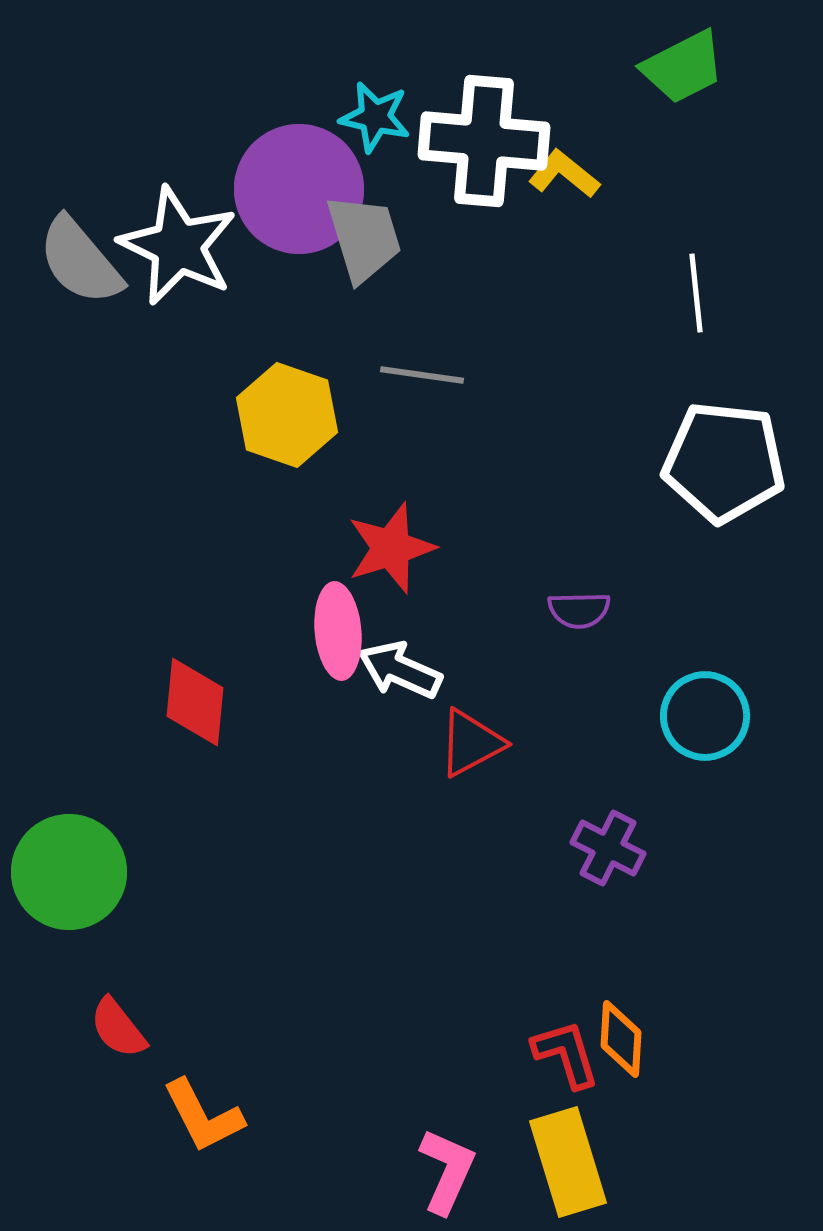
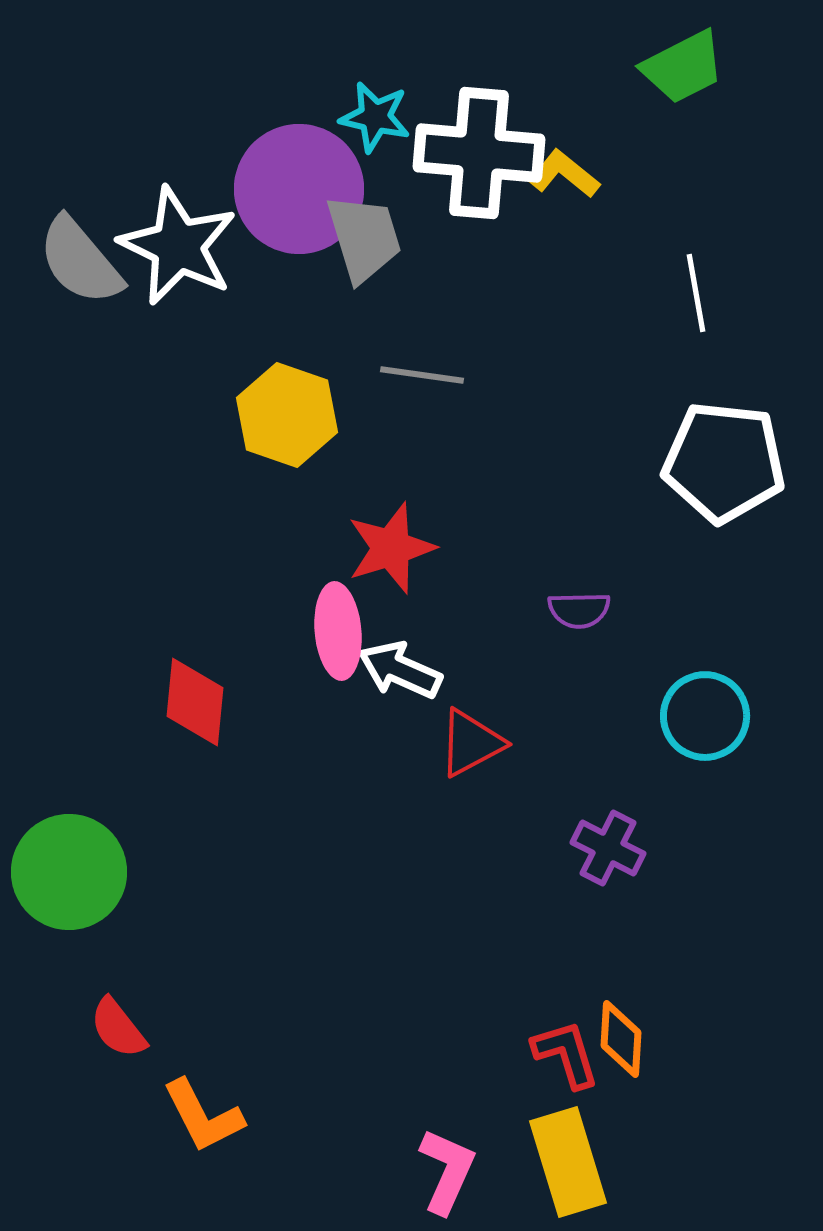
white cross: moved 5 px left, 12 px down
white line: rotated 4 degrees counterclockwise
